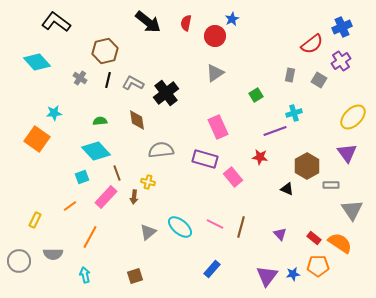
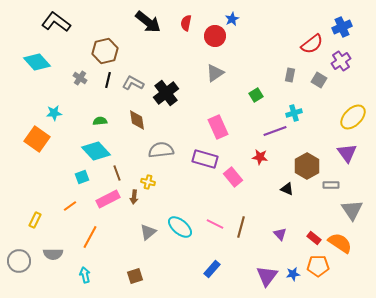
pink rectangle at (106, 197): moved 2 px right, 2 px down; rotated 20 degrees clockwise
